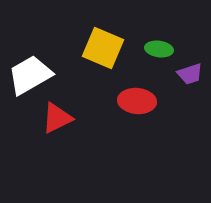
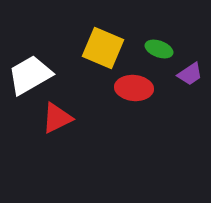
green ellipse: rotated 12 degrees clockwise
purple trapezoid: rotated 16 degrees counterclockwise
red ellipse: moved 3 px left, 13 px up
